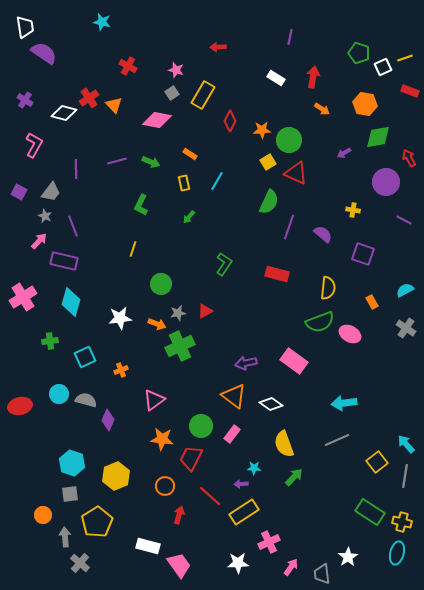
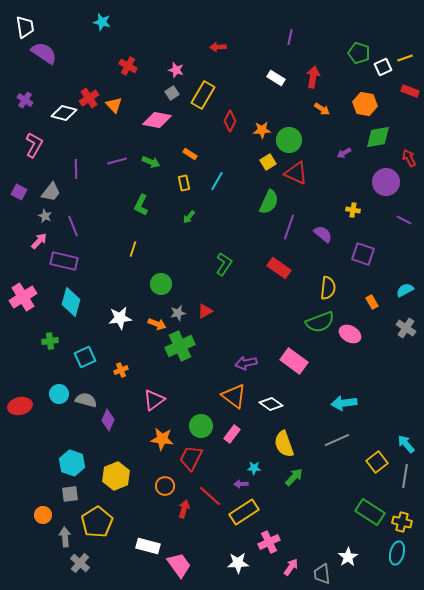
red rectangle at (277, 274): moved 2 px right, 6 px up; rotated 20 degrees clockwise
red arrow at (179, 515): moved 5 px right, 6 px up
